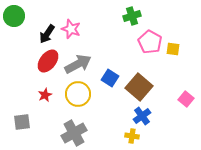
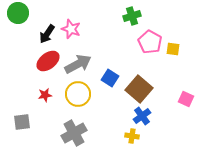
green circle: moved 4 px right, 3 px up
red ellipse: rotated 15 degrees clockwise
brown square: moved 2 px down
red star: rotated 16 degrees clockwise
pink square: rotated 14 degrees counterclockwise
